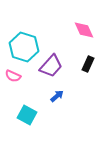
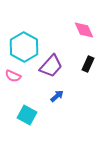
cyan hexagon: rotated 12 degrees clockwise
